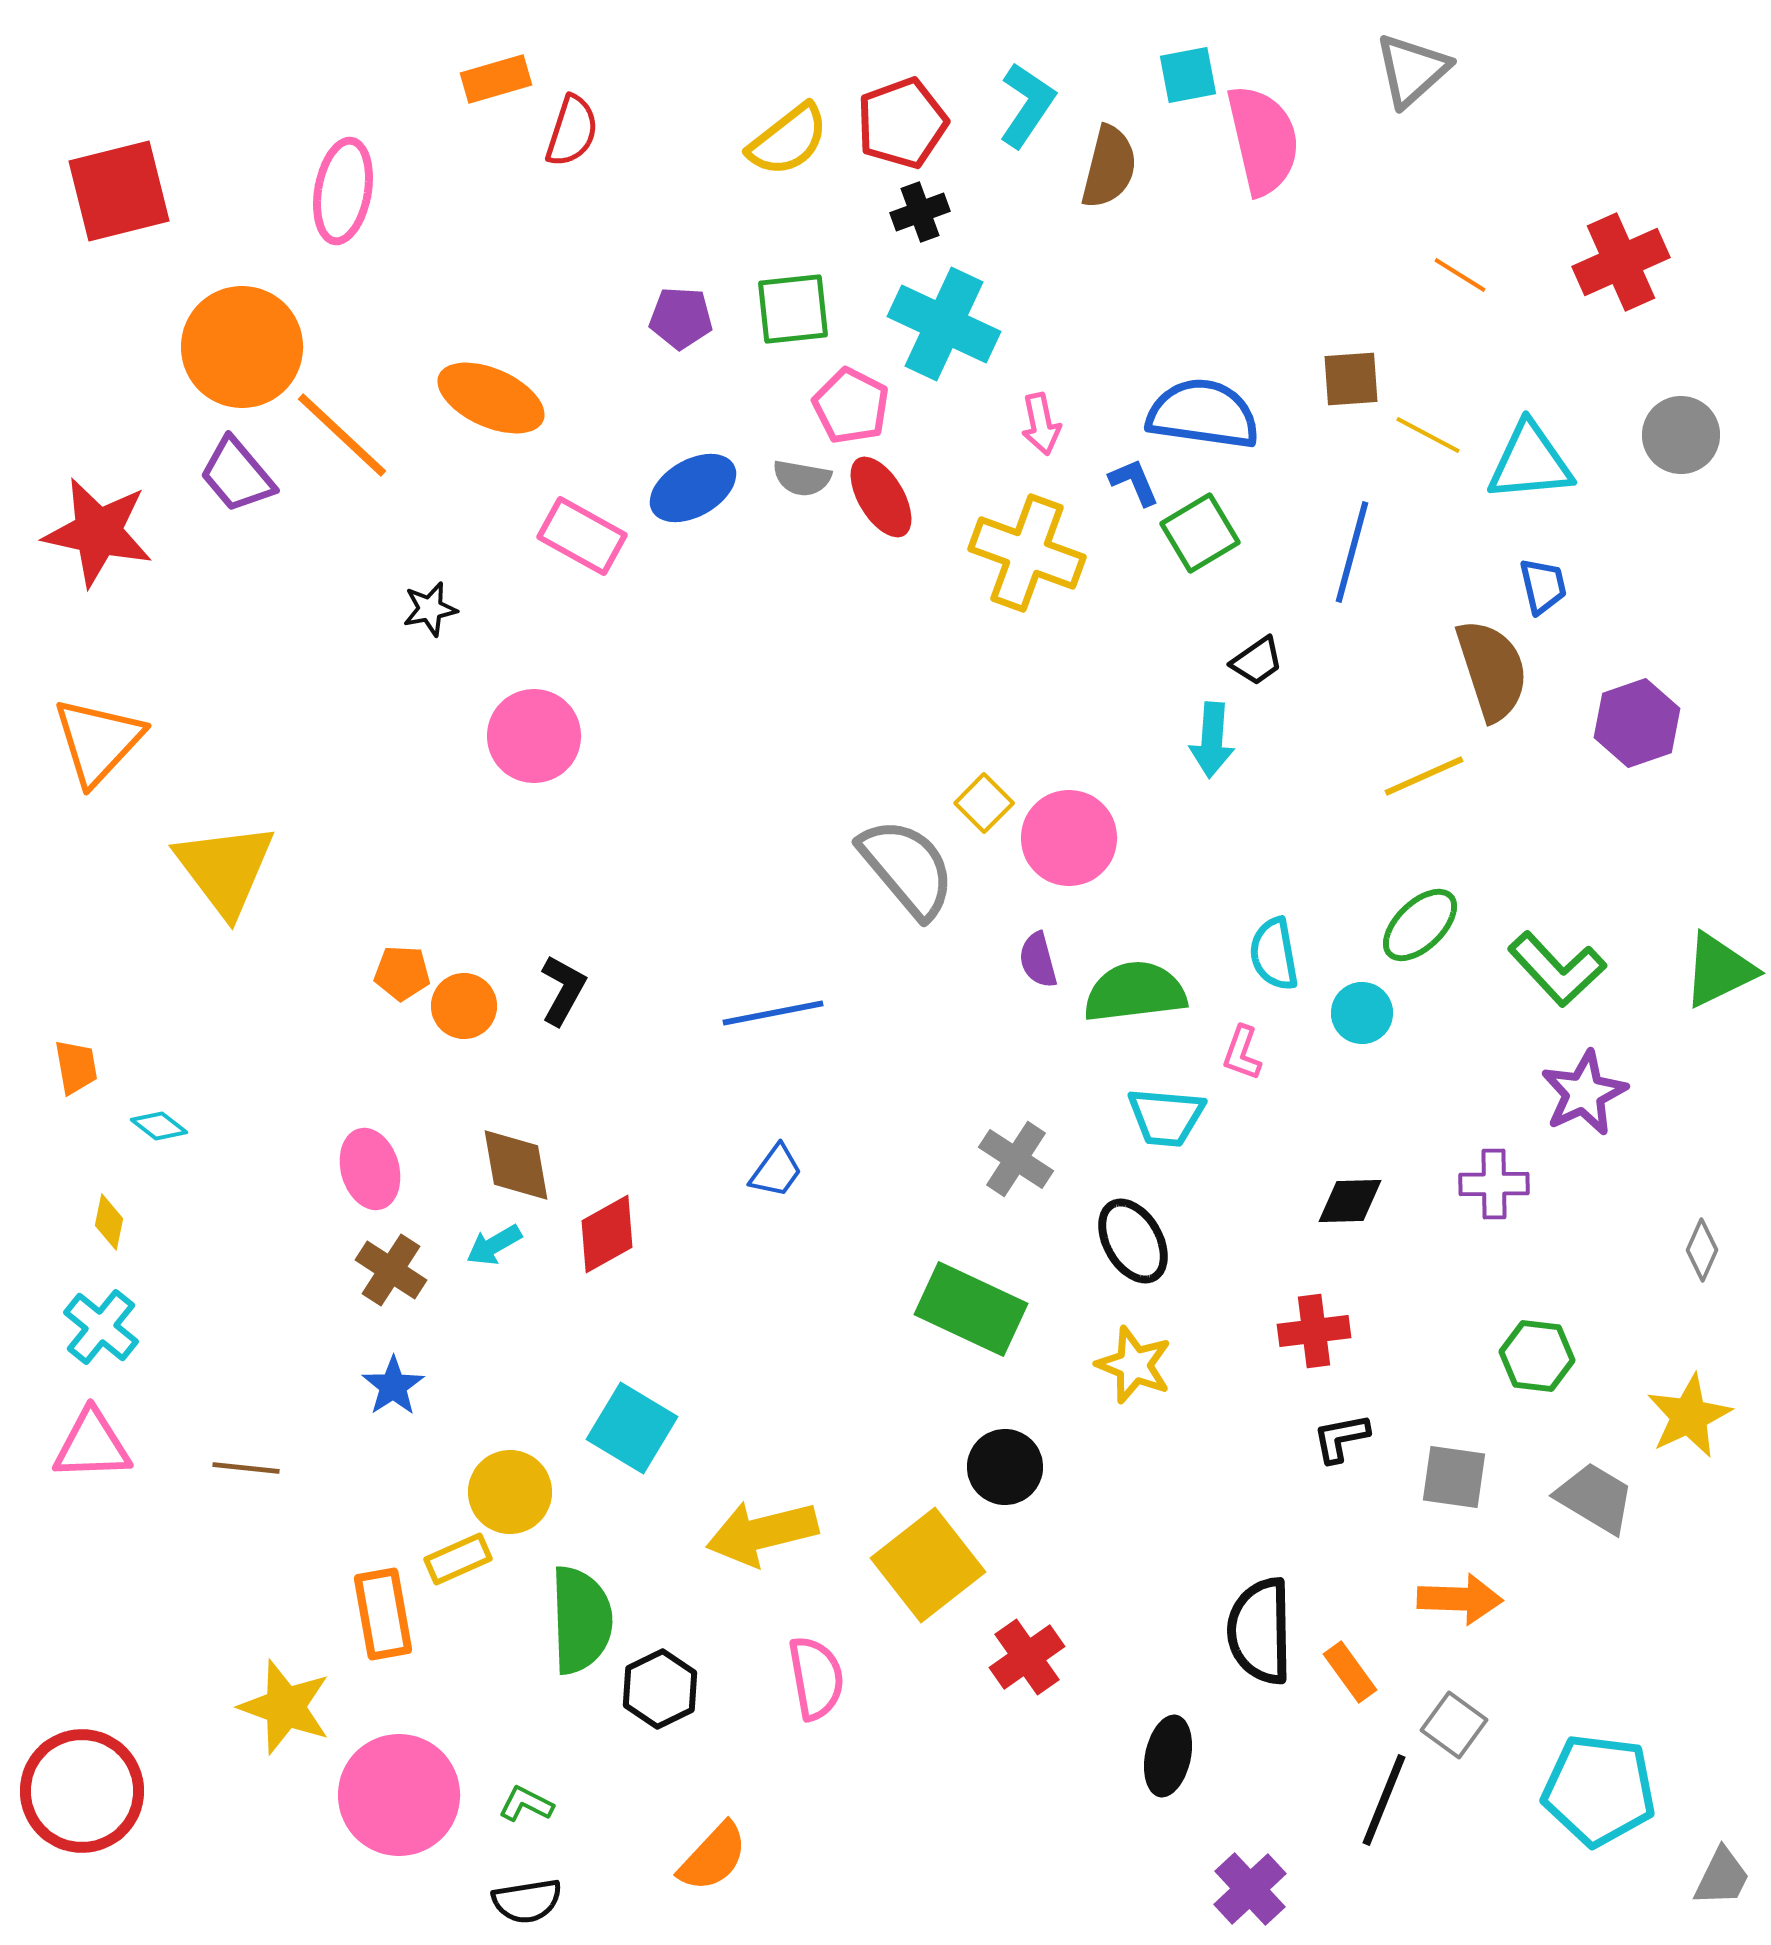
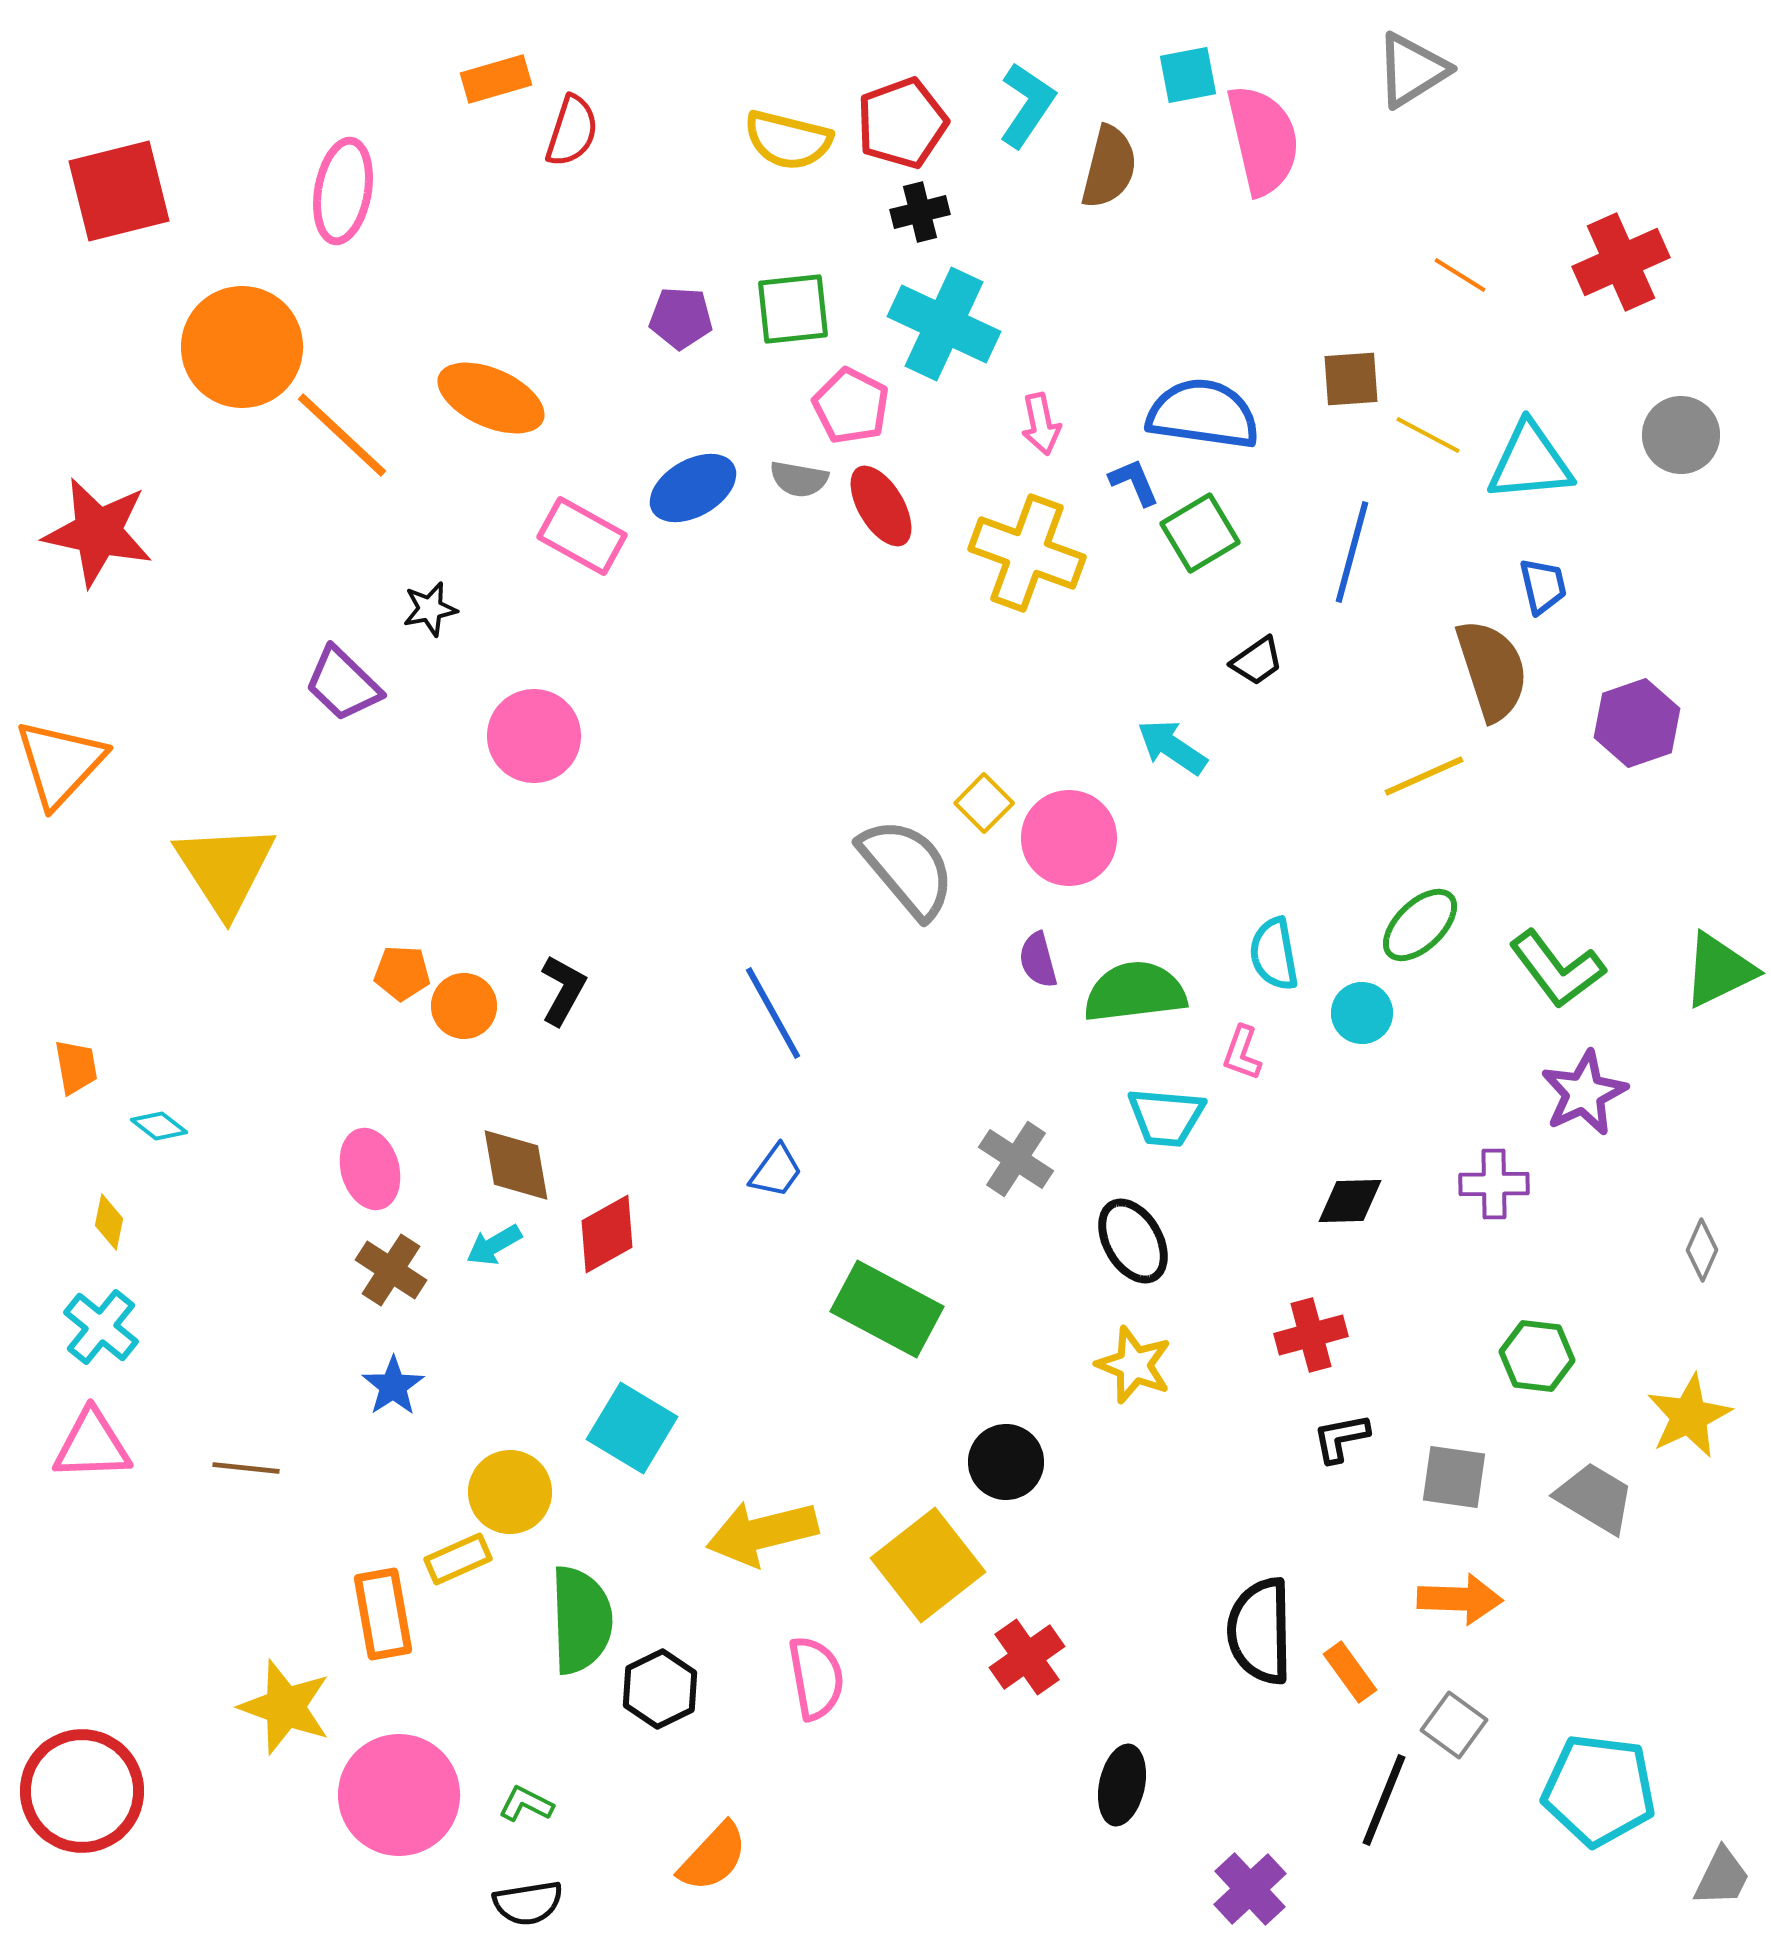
gray triangle at (1412, 70): rotated 10 degrees clockwise
yellow semicircle at (788, 140): rotated 52 degrees clockwise
black cross at (920, 212): rotated 6 degrees clockwise
purple trapezoid at (237, 475): moved 106 px right, 209 px down; rotated 6 degrees counterclockwise
gray semicircle at (802, 478): moved 3 px left, 1 px down
red ellipse at (881, 497): moved 9 px down
cyan arrow at (1212, 740): moved 40 px left, 7 px down; rotated 120 degrees clockwise
orange triangle at (98, 741): moved 38 px left, 22 px down
yellow triangle at (225, 869): rotated 4 degrees clockwise
green L-shape at (1557, 969): rotated 6 degrees clockwise
blue line at (773, 1013): rotated 72 degrees clockwise
green rectangle at (971, 1309): moved 84 px left; rotated 3 degrees clockwise
red cross at (1314, 1331): moved 3 px left, 4 px down; rotated 8 degrees counterclockwise
black circle at (1005, 1467): moved 1 px right, 5 px up
black ellipse at (1168, 1756): moved 46 px left, 29 px down
black semicircle at (527, 1901): moved 1 px right, 2 px down
